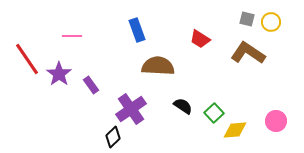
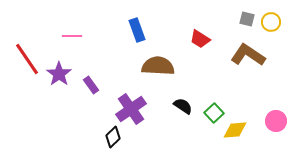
brown L-shape: moved 2 px down
